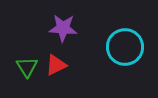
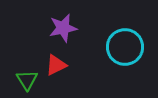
purple star: rotated 16 degrees counterclockwise
green triangle: moved 13 px down
